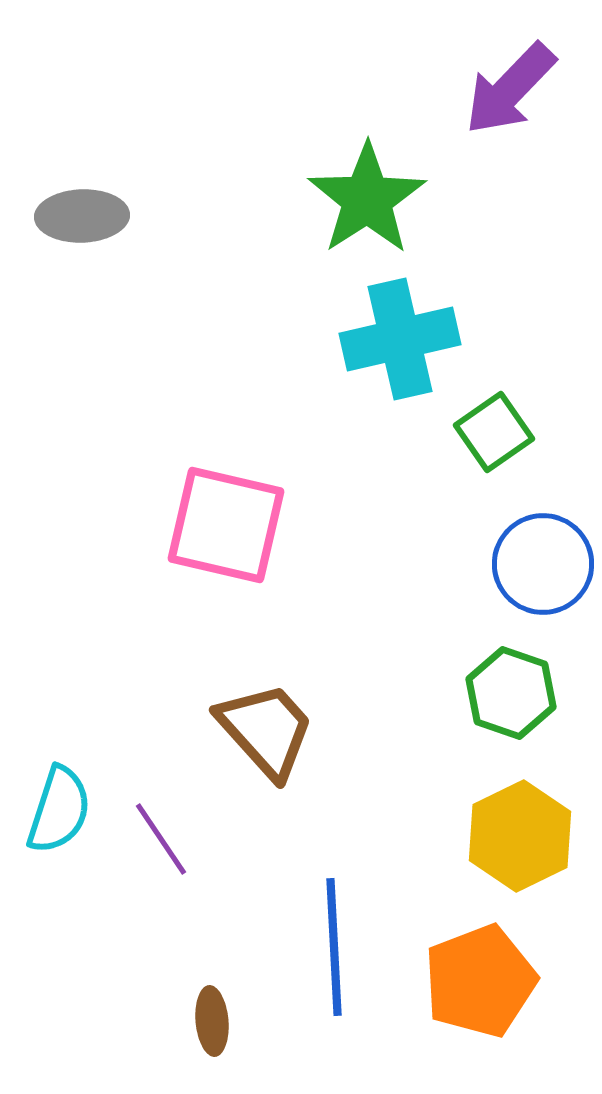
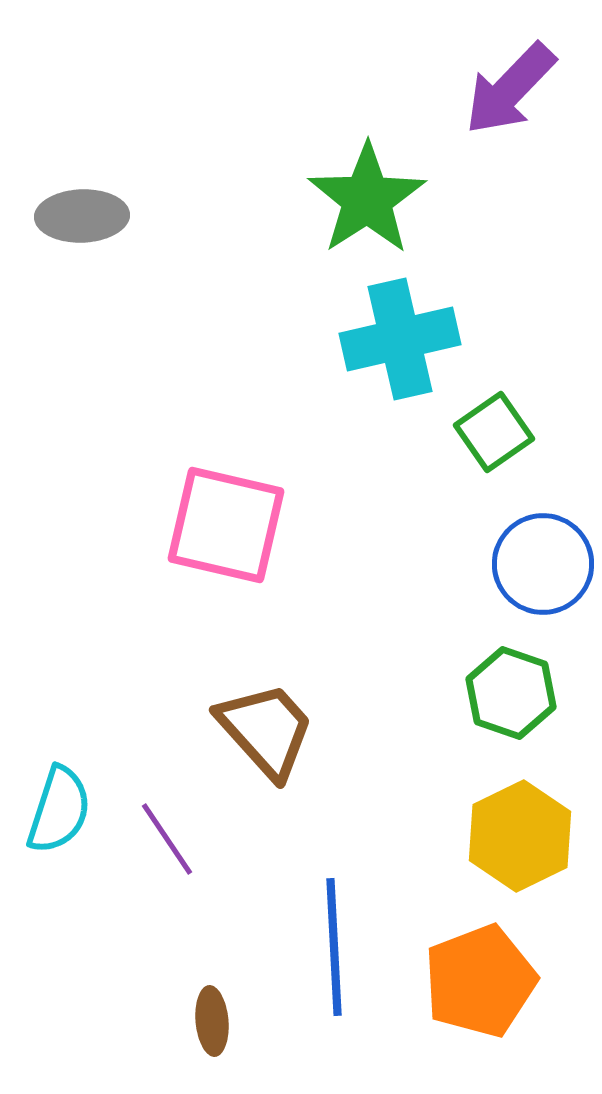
purple line: moved 6 px right
